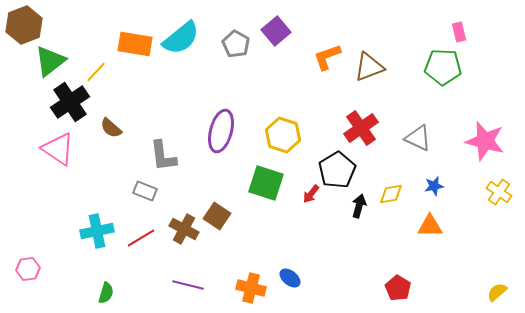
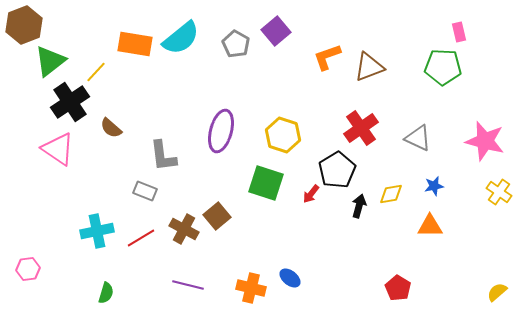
brown square: rotated 16 degrees clockwise
